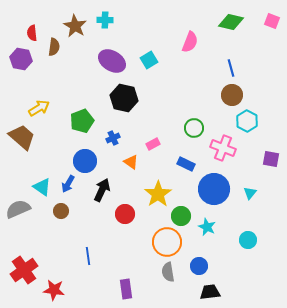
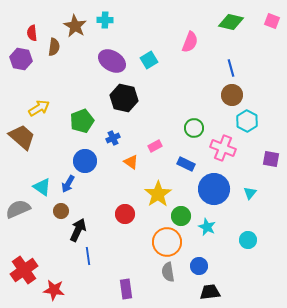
pink rectangle at (153, 144): moved 2 px right, 2 px down
black arrow at (102, 190): moved 24 px left, 40 px down
